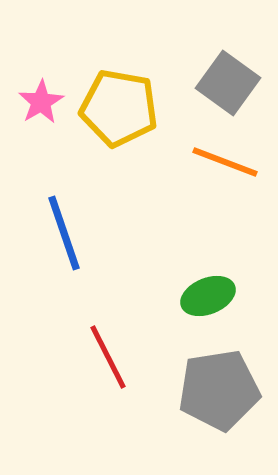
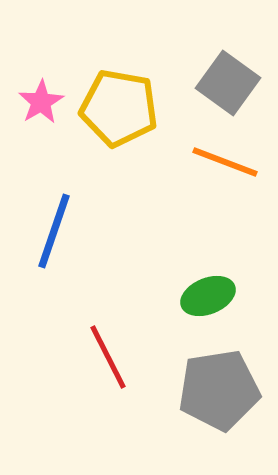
blue line: moved 10 px left, 2 px up; rotated 38 degrees clockwise
